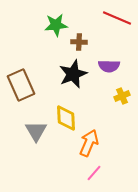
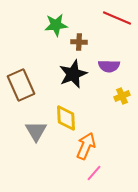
orange arrow: moved 3 px left, 3 px down
